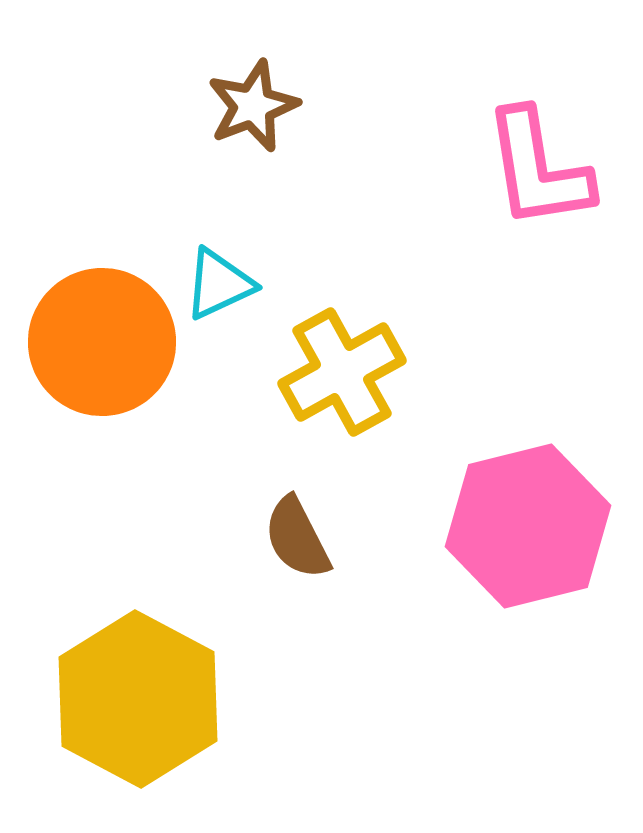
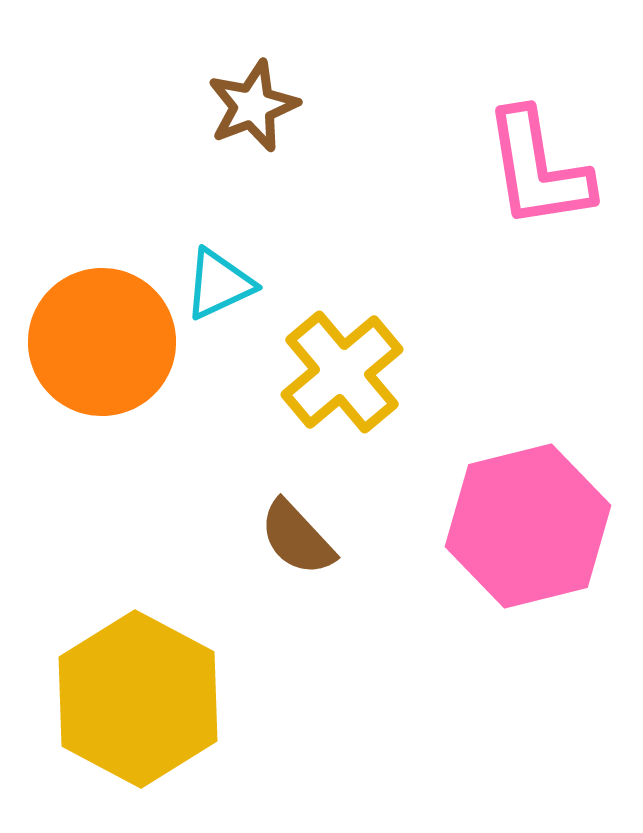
yellow cross: rotated 11 degrees counterclockwise
brown semicircle: rotated 16 degrees counterclockwise
